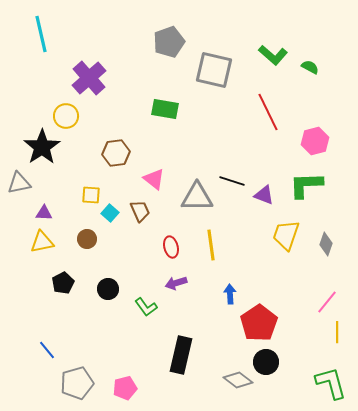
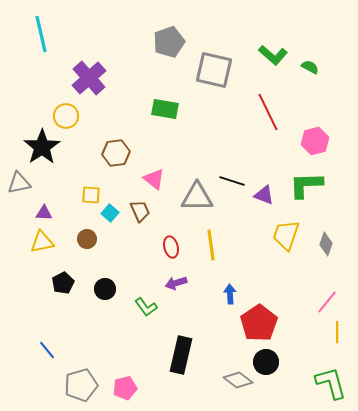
black circle at (108, 289): moved 3 px left
gray pentagon at (77, 383): moved 4 px right, 2 px down
